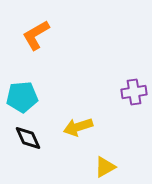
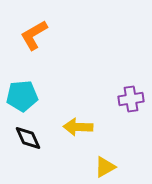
orange L-shape: moved 2 px left
purple cross: moved 3 px left, 7 px down
cyan pentagon: moved 1 px up
yellow arrow: rotated 20 degrees clockwise
